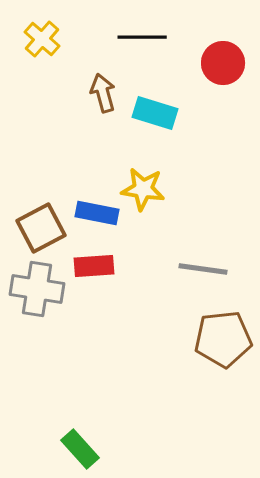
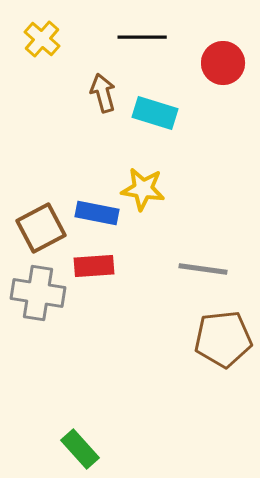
gray cross: moved 1 px right, 4 px down
